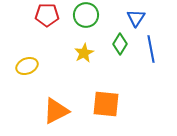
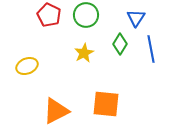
red pentagon: moved 2 px right; rotated 25 degrees clockwise
